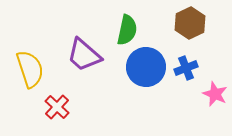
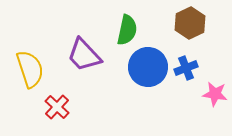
purple trapezoid: rotated 6 degrees clockwise
blue circle: moved 2 px right
pink star: rotated 15 degrees counterclockwise
